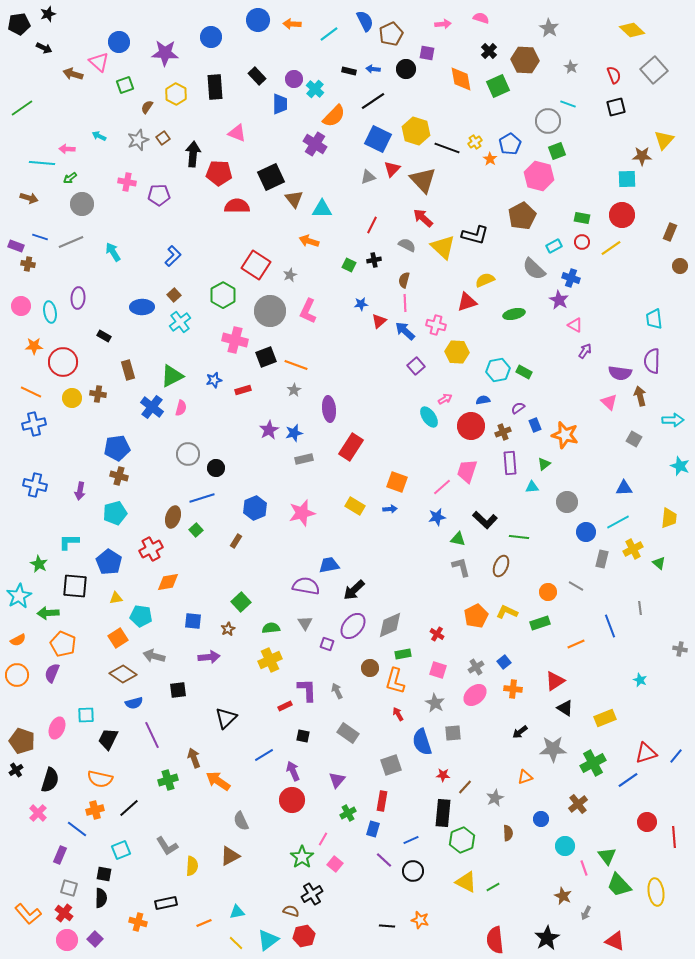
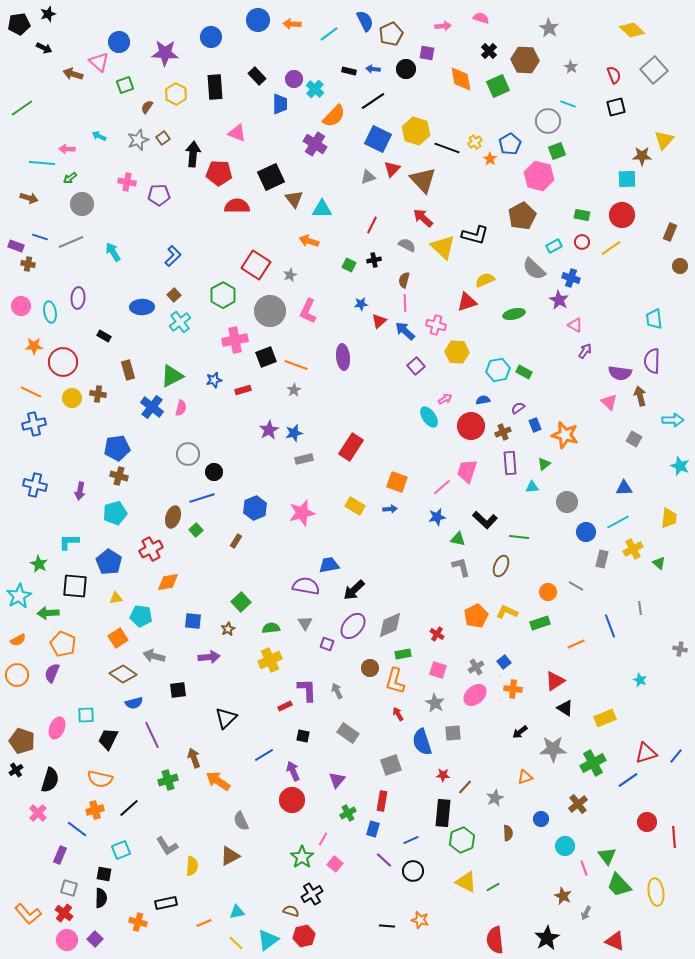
pink arrow at (443, 24): moved 2 px down
green rectangle at (582, 218): moved 3 px up
pink cross at (235, 340): rotated 25 degrees counterclockwise
purple ellipse at (329, 409): moved 14 px right, 52 px up
black circle at (216, 468): moved 2 px left, 4 px down
